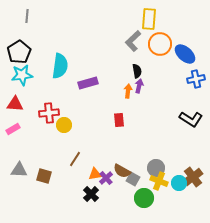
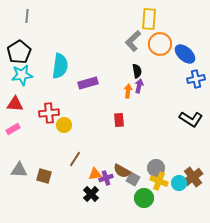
purple cross: rotated 24 degrees clockwise
